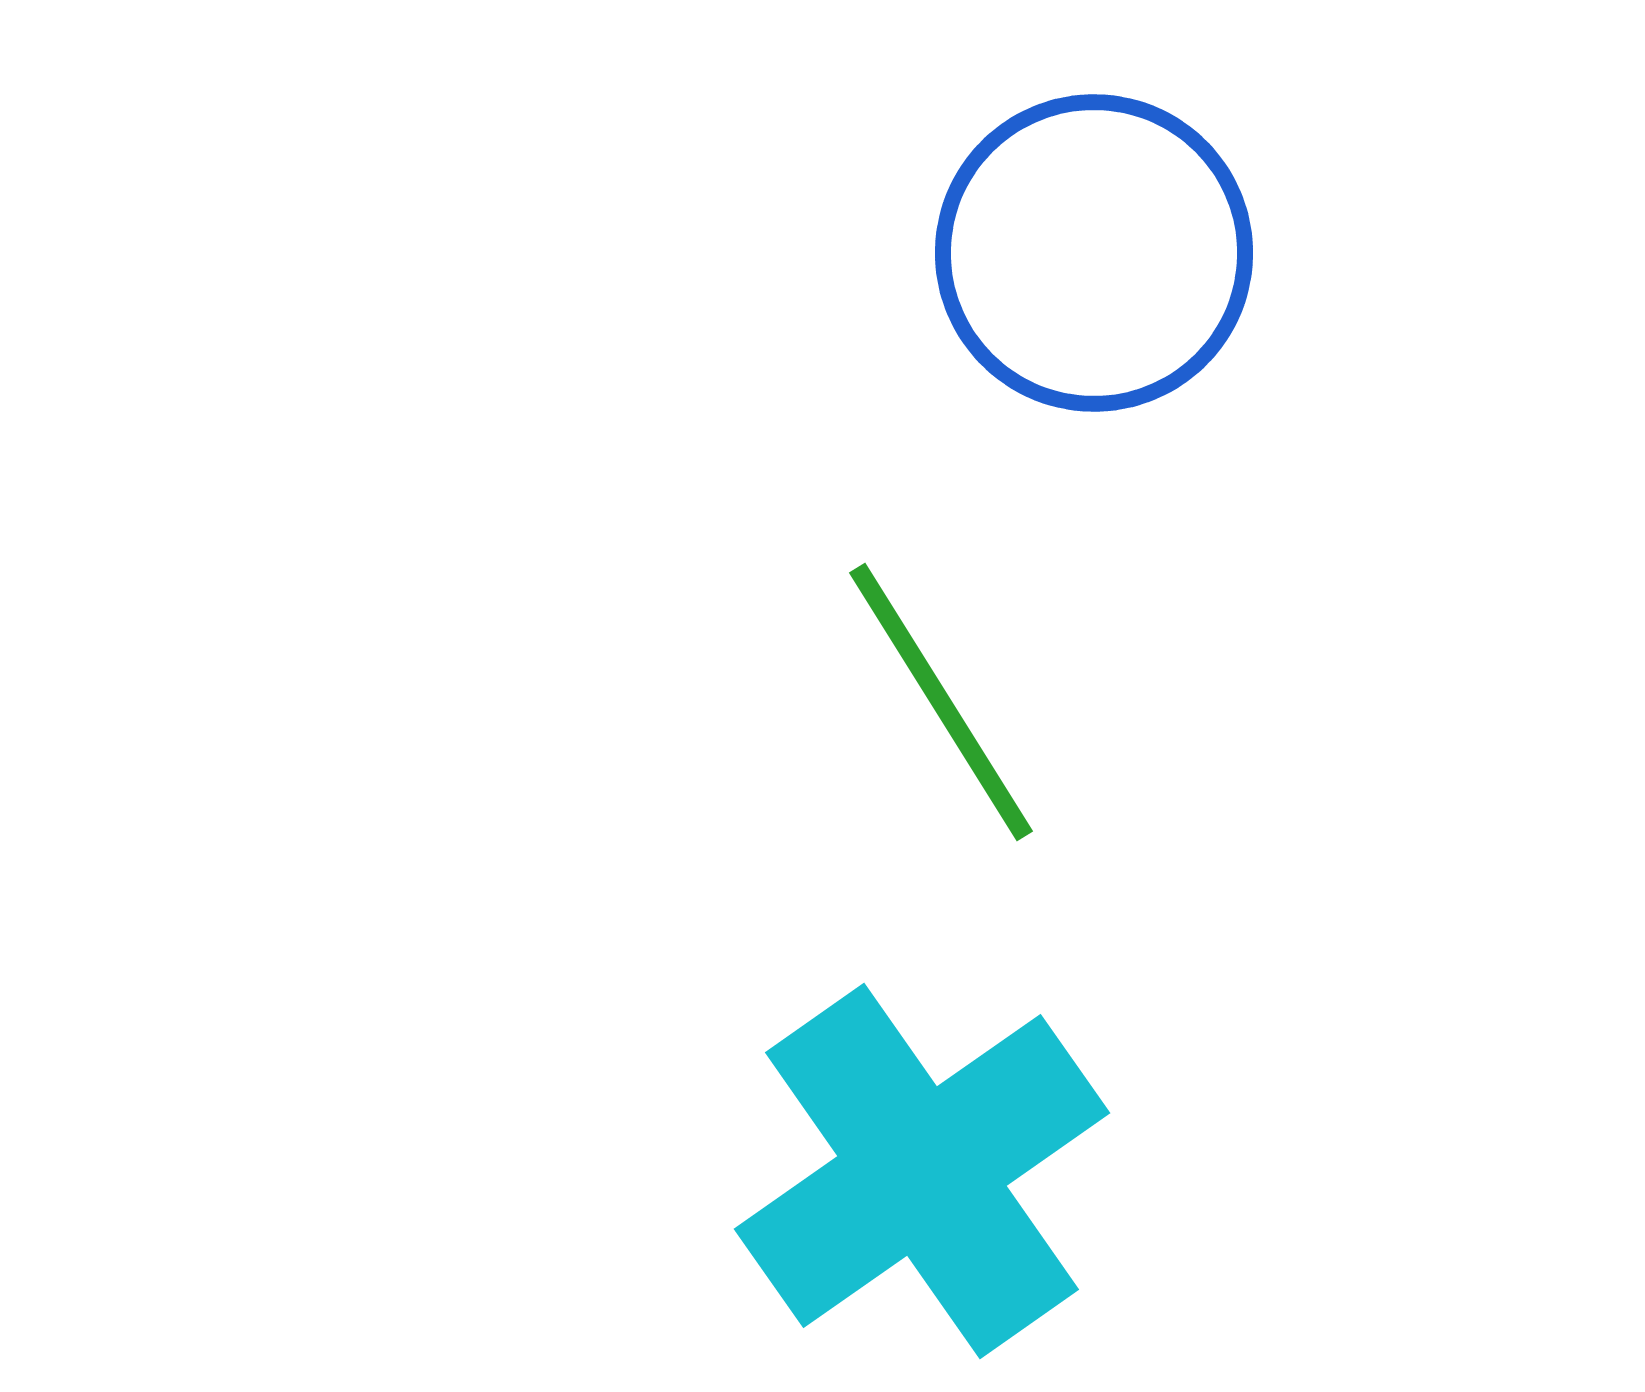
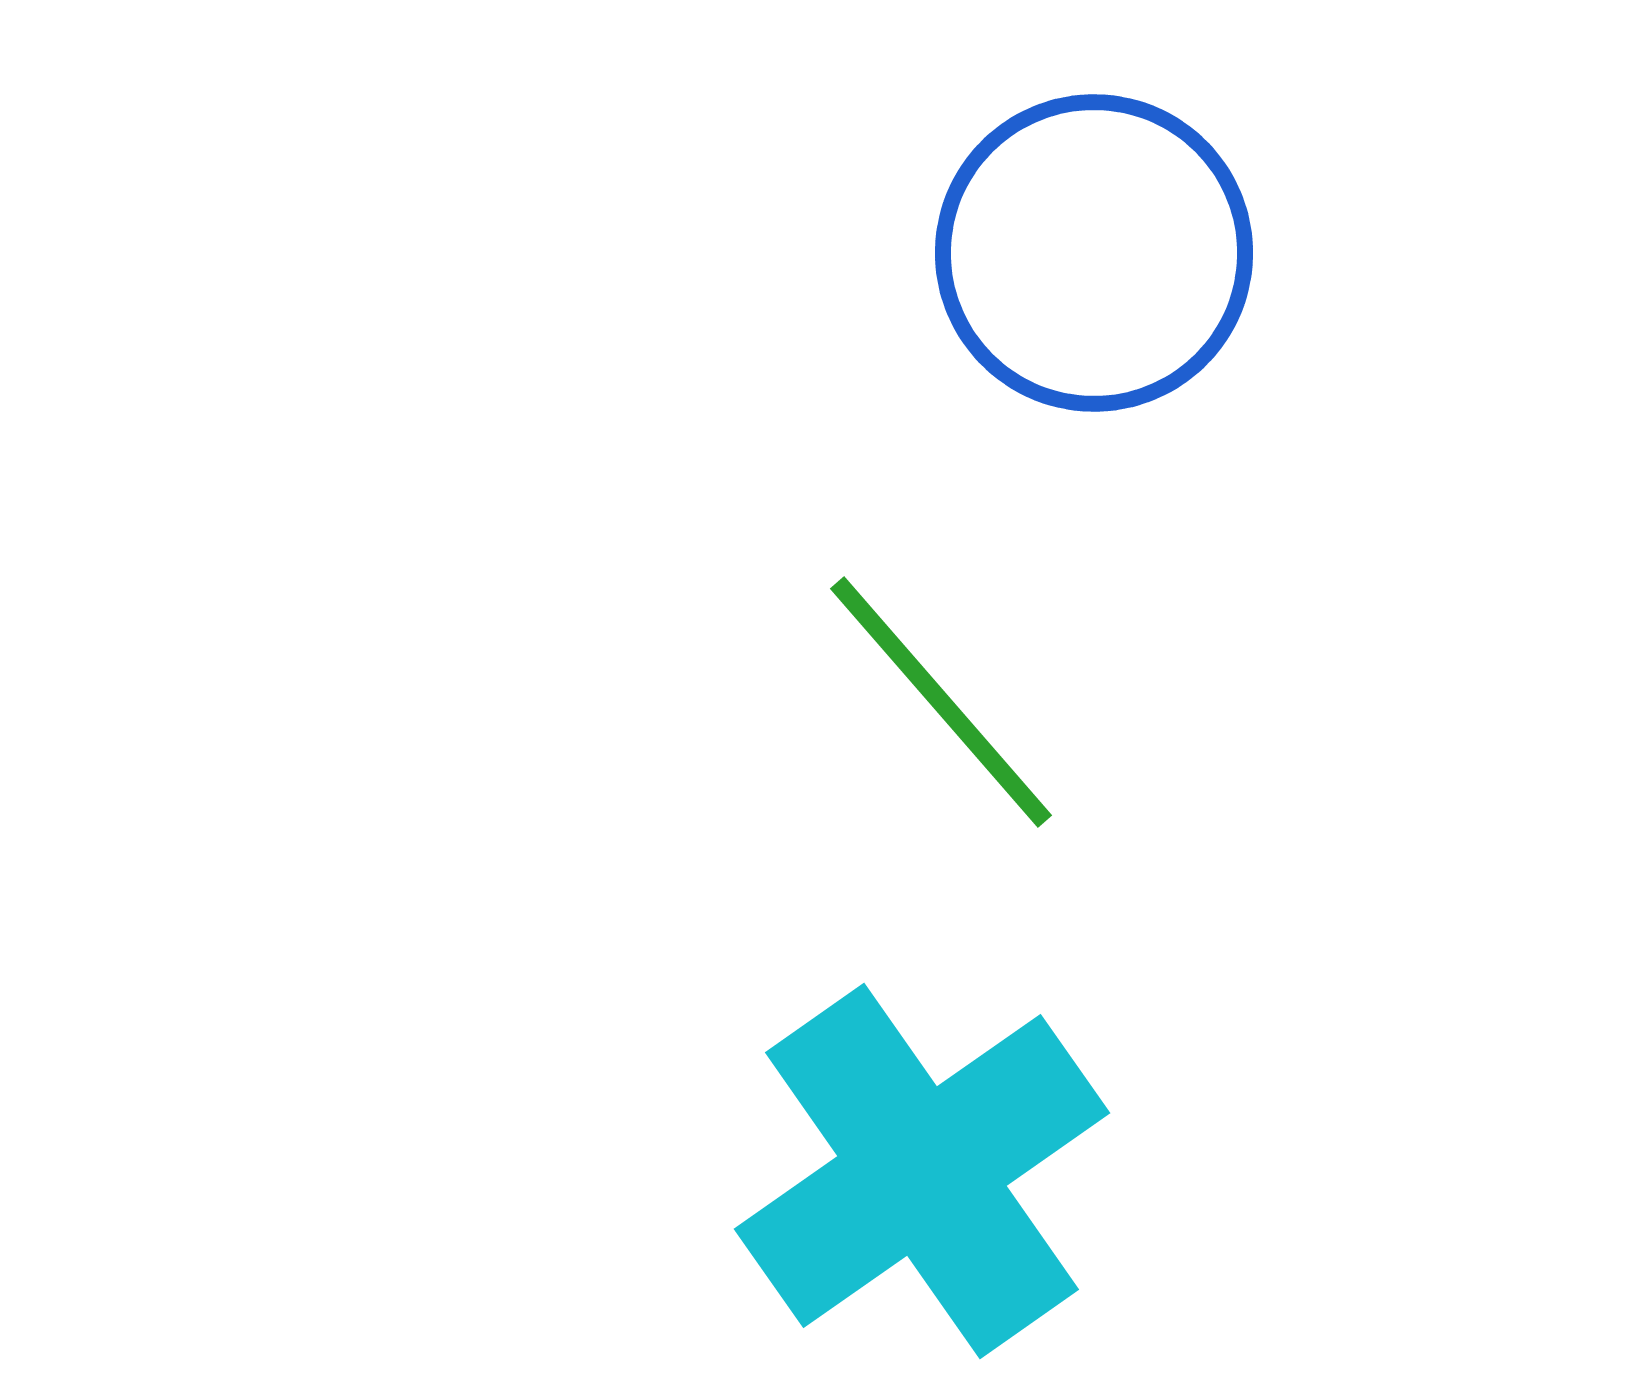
green line: rotated 9 degrees counterclockwise
